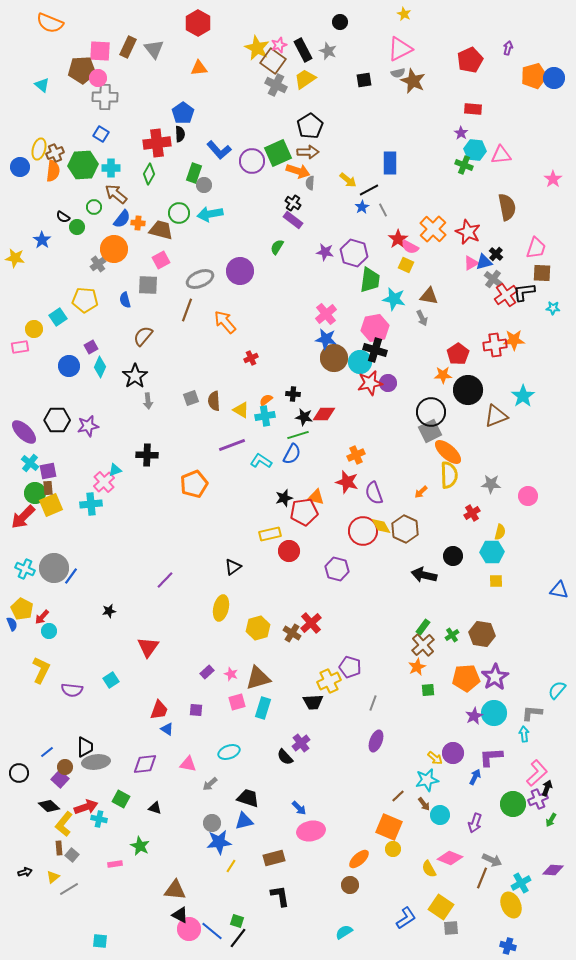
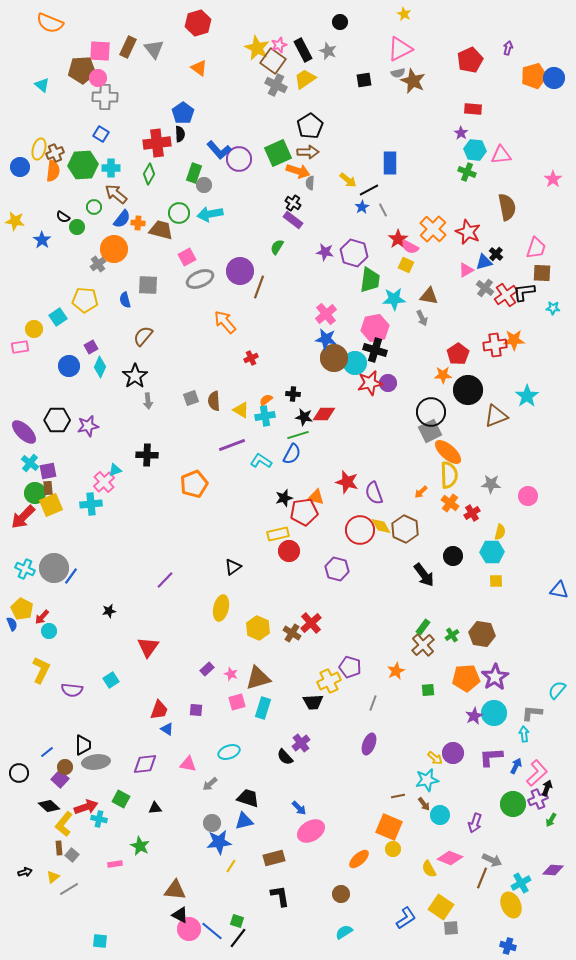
red hexagon at (198, 23): rotated 15 degrees clockwise
orange triangle at (199, 68): rotated 42 degrees clockwise
purple circle at (252, 161): moved 13 px left, 2 px up
green cross at (464, 165): moved 3 px right, 7 px down
yellow star at (15, 258): moved 37 px up
pink square at (161, 260): moved 26 px right, 3 px up
pink triangle at (471, 263): moved 5 px left, 7 px down
gray cross at (493, 279): moved 8 px left, 9 px down
cyan star at (394, 299): rotated 15 degrees counterclockwise
brown line at (187, 310): moved 72 px right, 23 px up
cyan circle at (360, 362): moved 5 px left, 1 px down
cyan star at (523, 396): moved 4 px right
orange cross at (356, 455): moved 94 px right, 48 px down; rotated 30 degrees counterclockwise
red circle at (363, 531): moved 3 px left, 1 px up
yellow rectangle at (270, 534): moved 8 px right
black arrow at (424, 575): rotated 140 degrees counterclockwise
yellow hexagon at (258, 628): rotated 20 degrees counterclockwise
orange star at (417, 667): moved 21 px left, 4 px down
purple rectangle at (207, 672): moved 3 px up
purple ellipse at (376, 741): moved 7 px left, 3 px down
black trapezoid at (85, 747): moved 2 px left, 2 px up
blue arrow at (475, 777): moved 41 px right, 11 px up
brown line at (398, 796): rotated 32 degrees clockwise
black triangle at (155, 808): rotated 24 degrees counterclockwise
pink ellipse at (311, 831): rotated 20 degrees counterclockwise
brown circle at (350, 885): moved 9 px left, 9 px down
